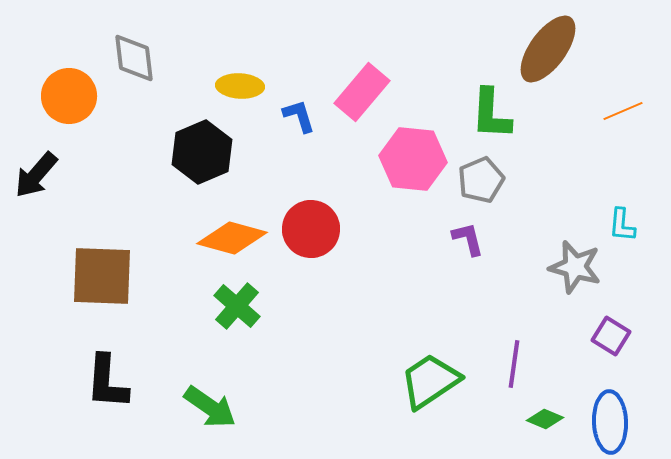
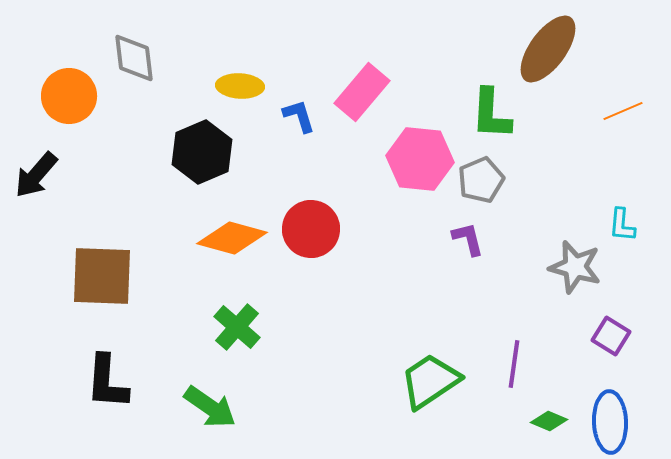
pink hexagon: moved 7 px right
green cross: moved 21 px down
green diamond: moved 4 px right, 2 px down
